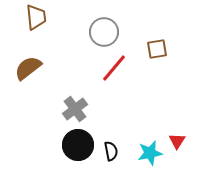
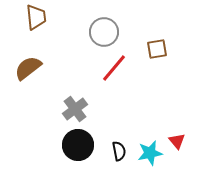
red triangle: rotated 12 degrees counterclockwise
black semicircle: moved 8 px right
